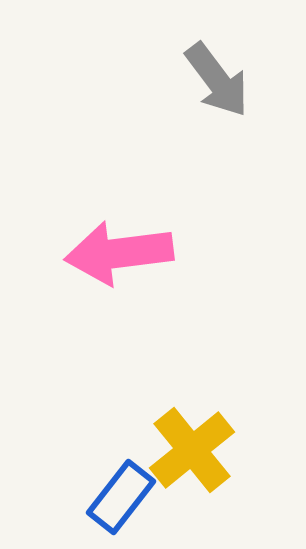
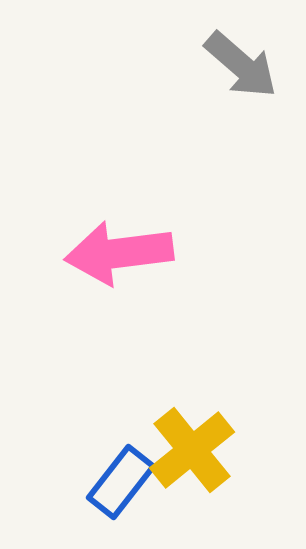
gray arrow: moved 24 px right, 15 px up; rotated 12 degrees counterclockwise
blue rectangle: moved 15 px up
